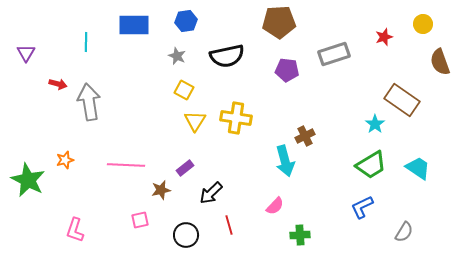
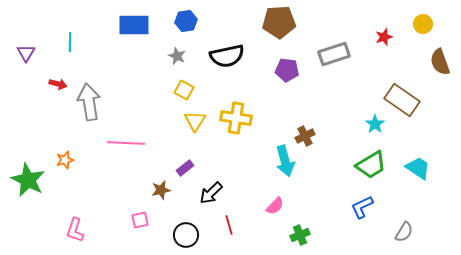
cyan line: moved 16 px left
pink line: moved 22 px up
green cross: rotated 18 degrees counterclockwise
